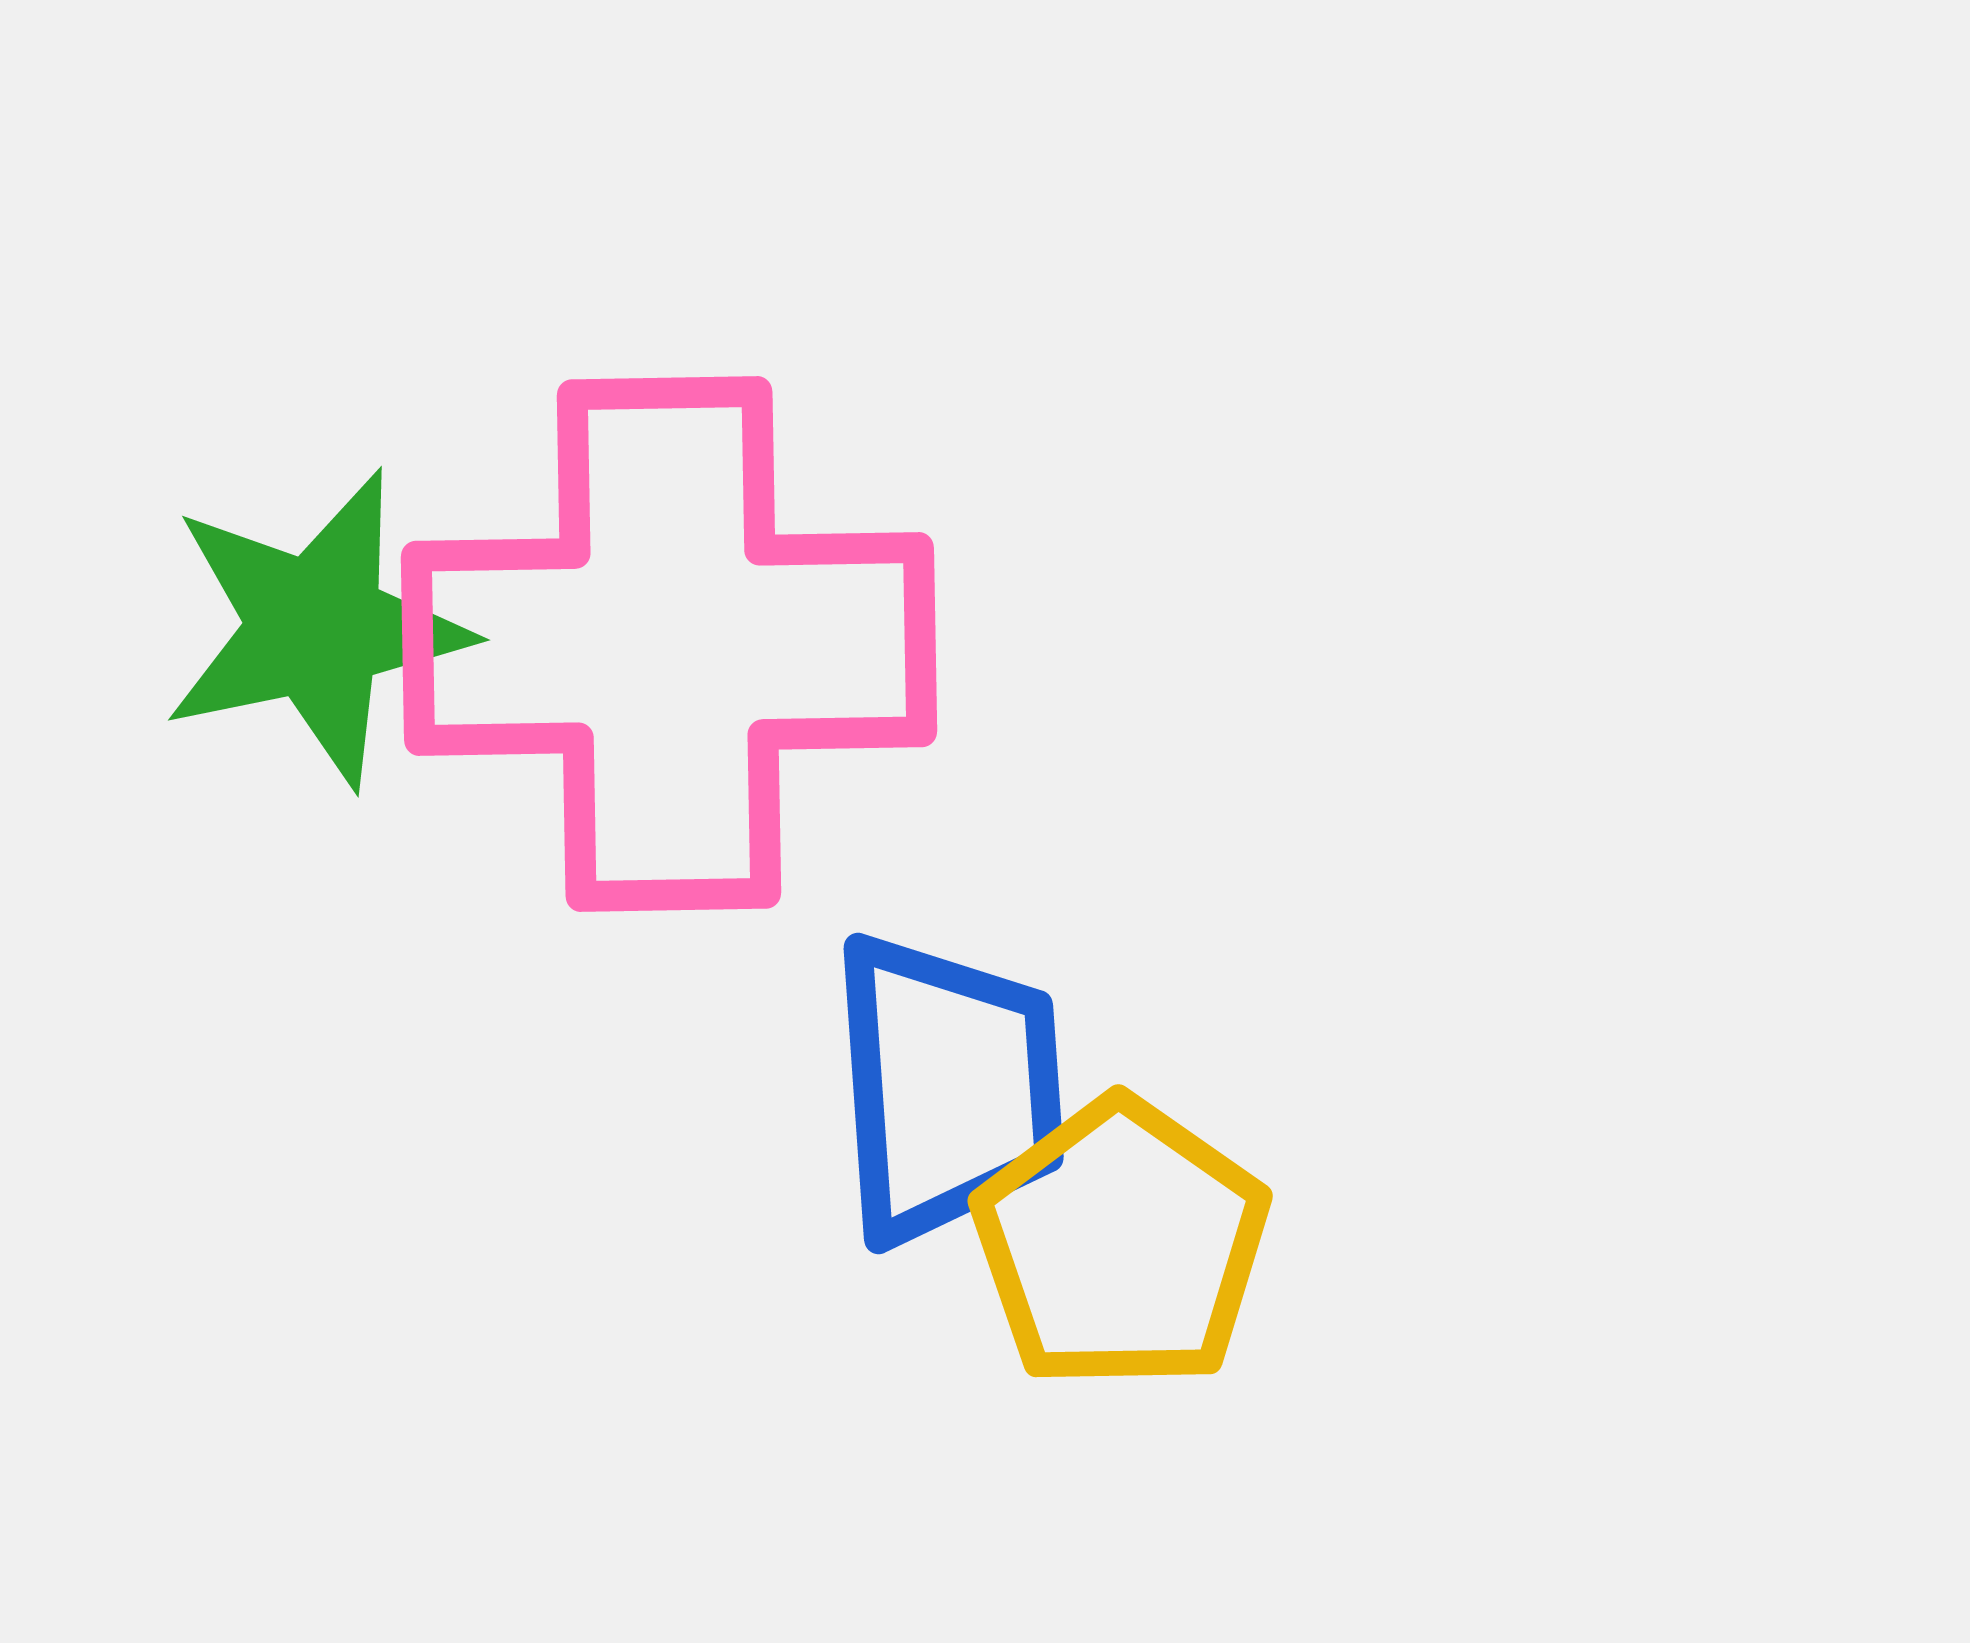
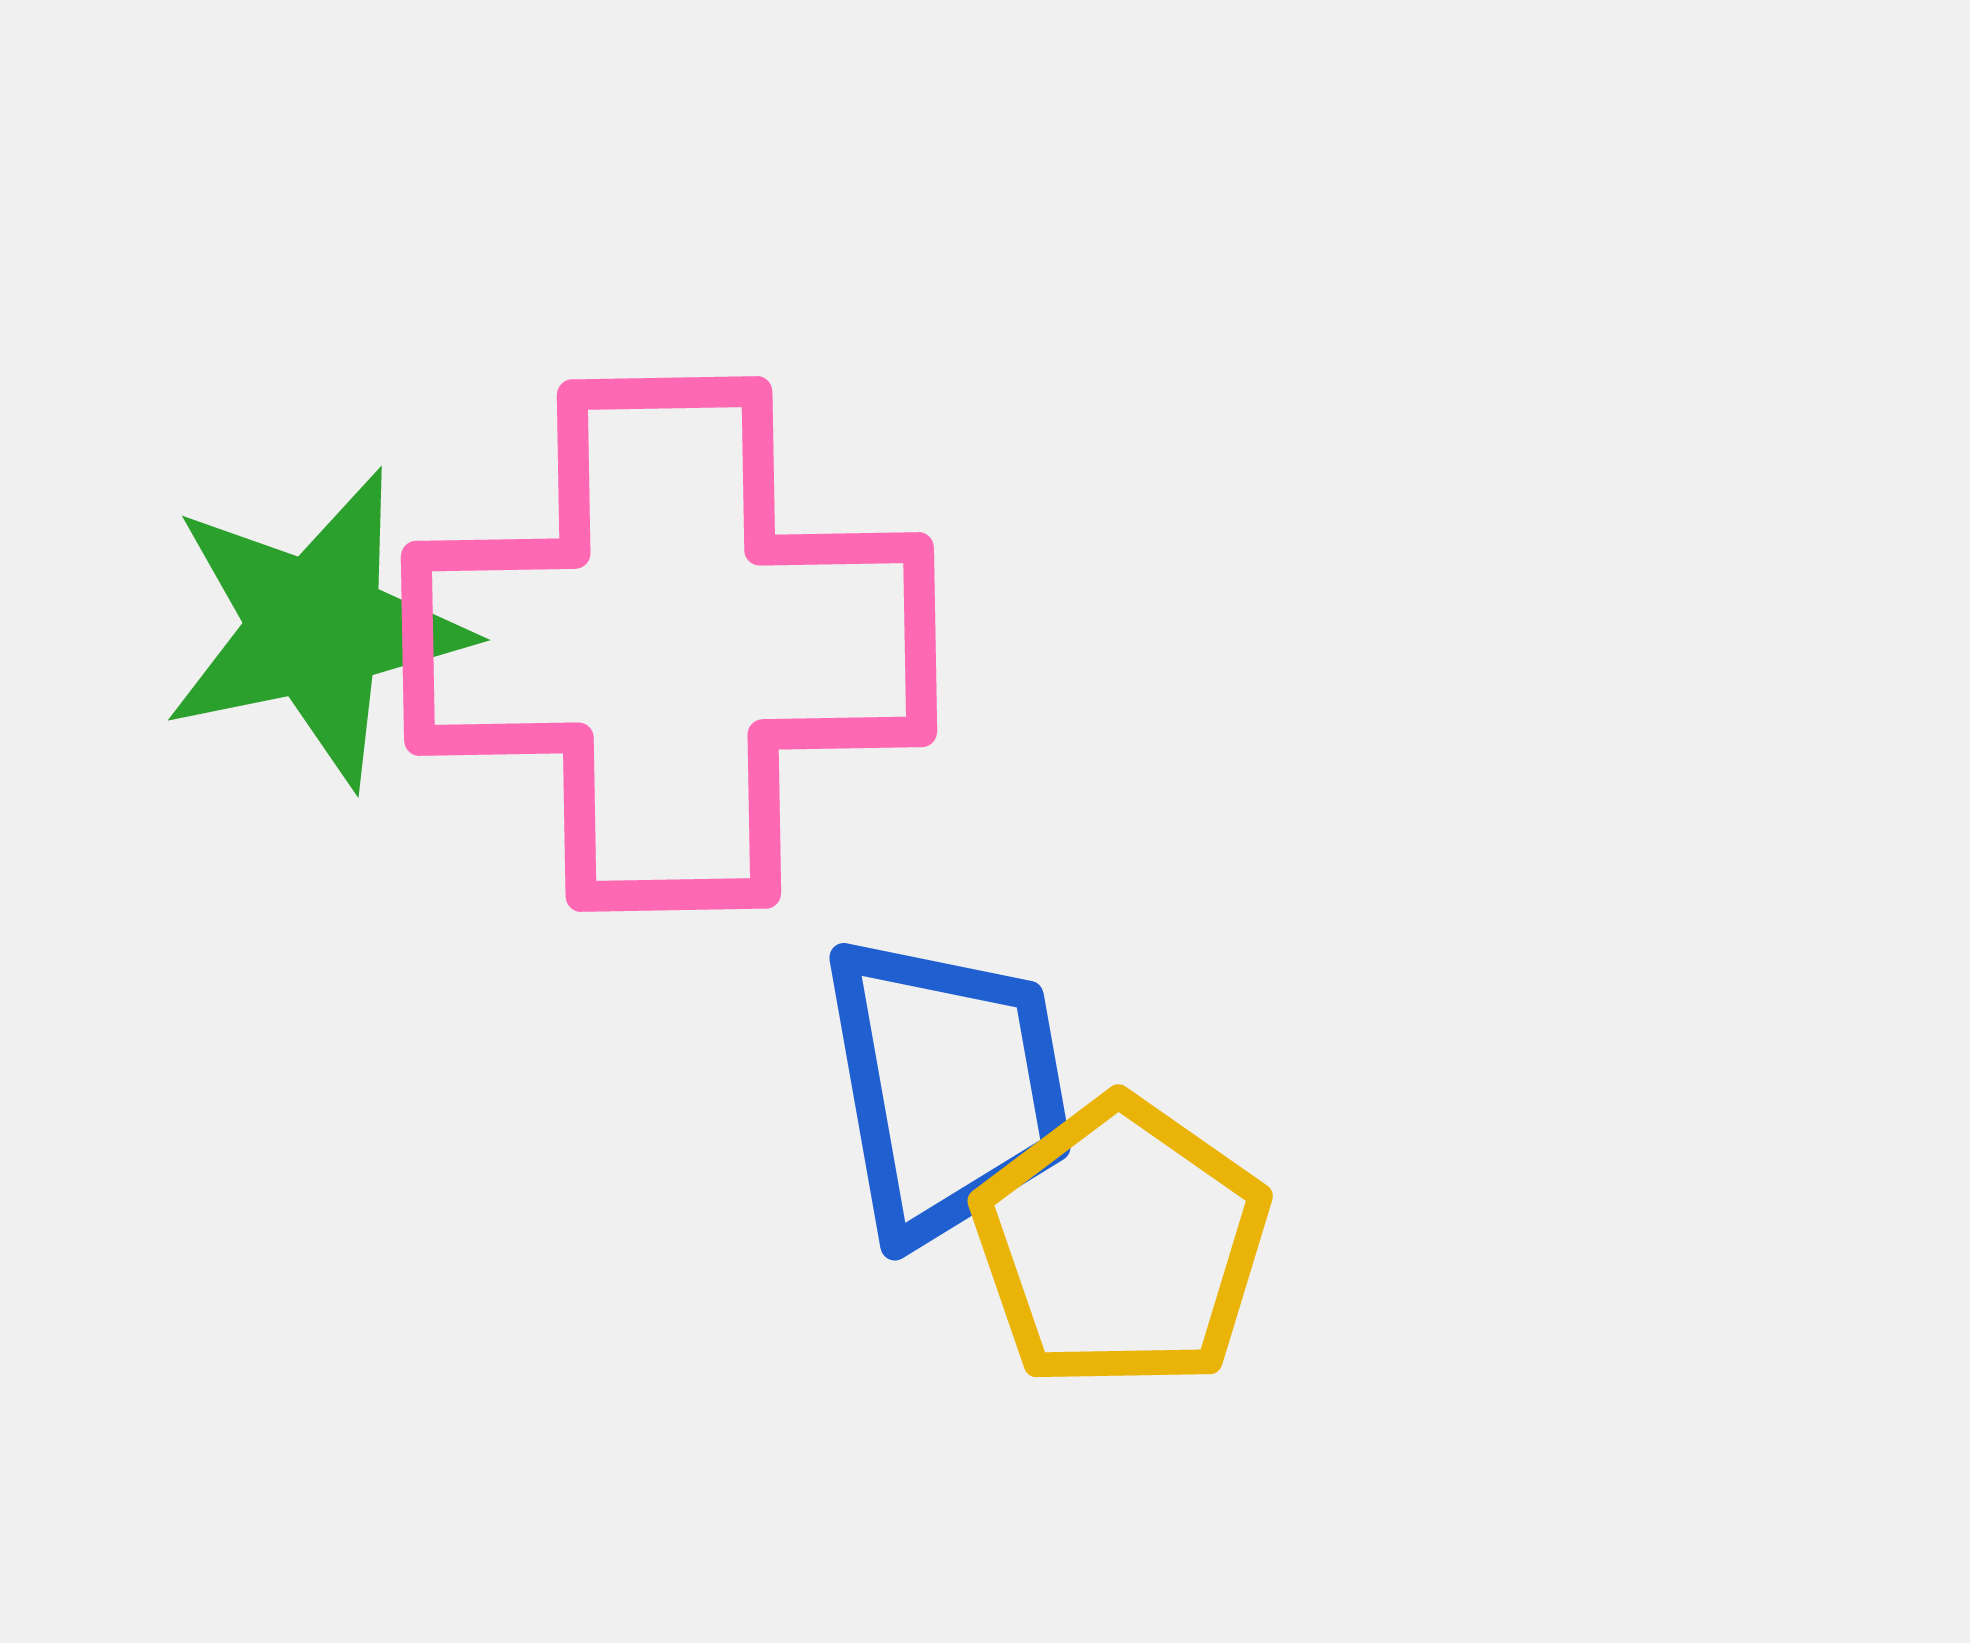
blue trapezoid: rotated 6 degrees counterclockwise
